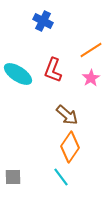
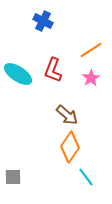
cyan line: moved 25 px right
